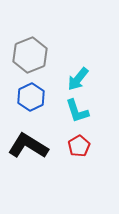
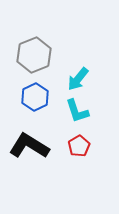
gray hexagon: moved 4 px right
blue hexagon: moved 4 px right
black L-shape: moved 1 px right
